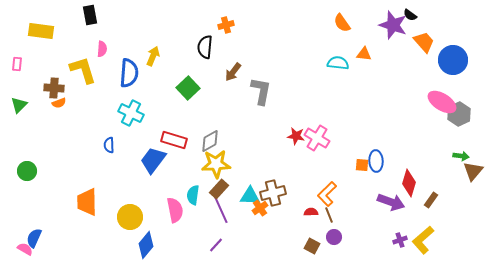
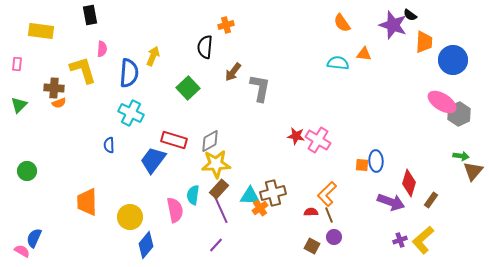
orange trapezoid at (424, 42): rotated 45 degrees clockwise
gray L-shape at (261, 91): moved 1 px left, 3 px up
pink cross at (317, 138): moved 1 px right, 2 px down
pink semicircle at (25, 249): moved 3 px left, 2 px down
